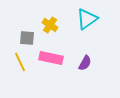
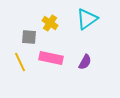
yellow cross: moved 2 px up
gray square: moved 2 px right, 1 px up
purple semicircle: moved 1 px up
